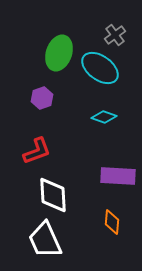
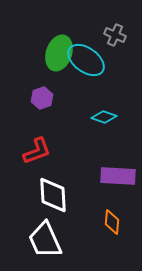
gray cross: rotated 30 degrees counterclockwise
cyan ellipse: moved 14 px left, 8 px up
